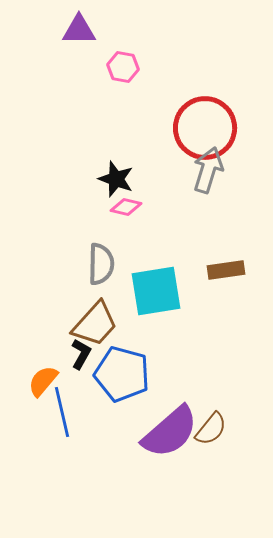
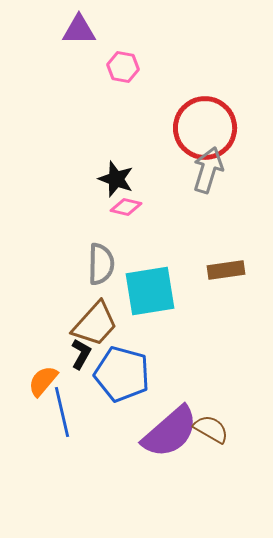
cyan square: moved 6 px left
brown semicircle: rotated 99 degrees counterclockwise
